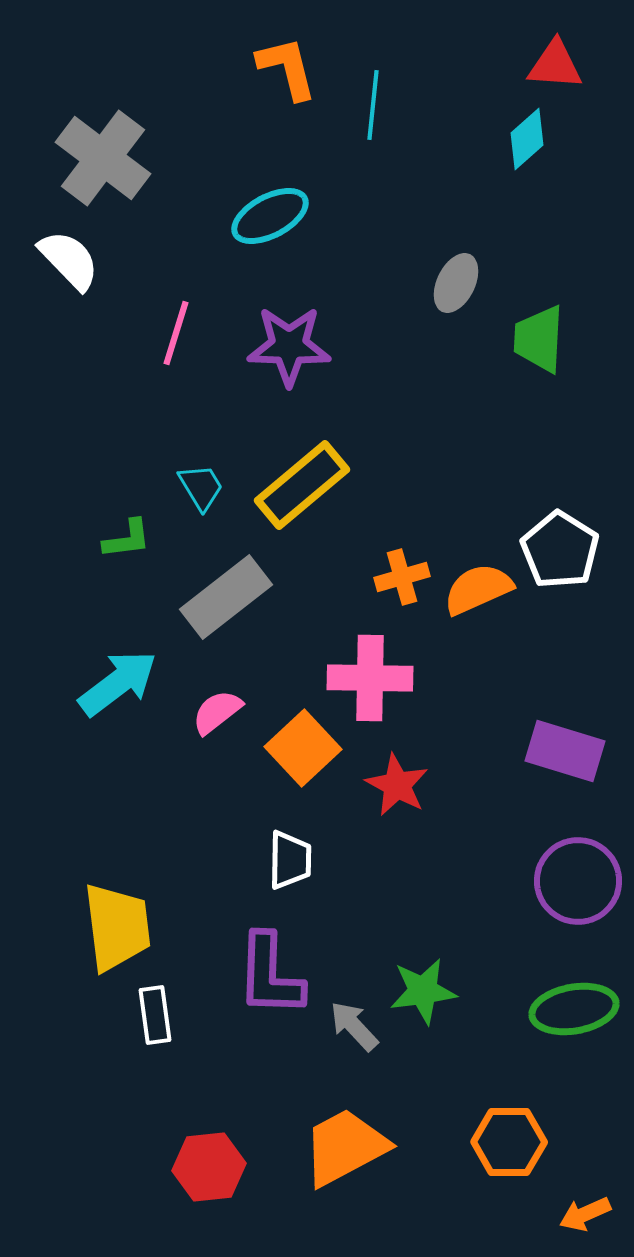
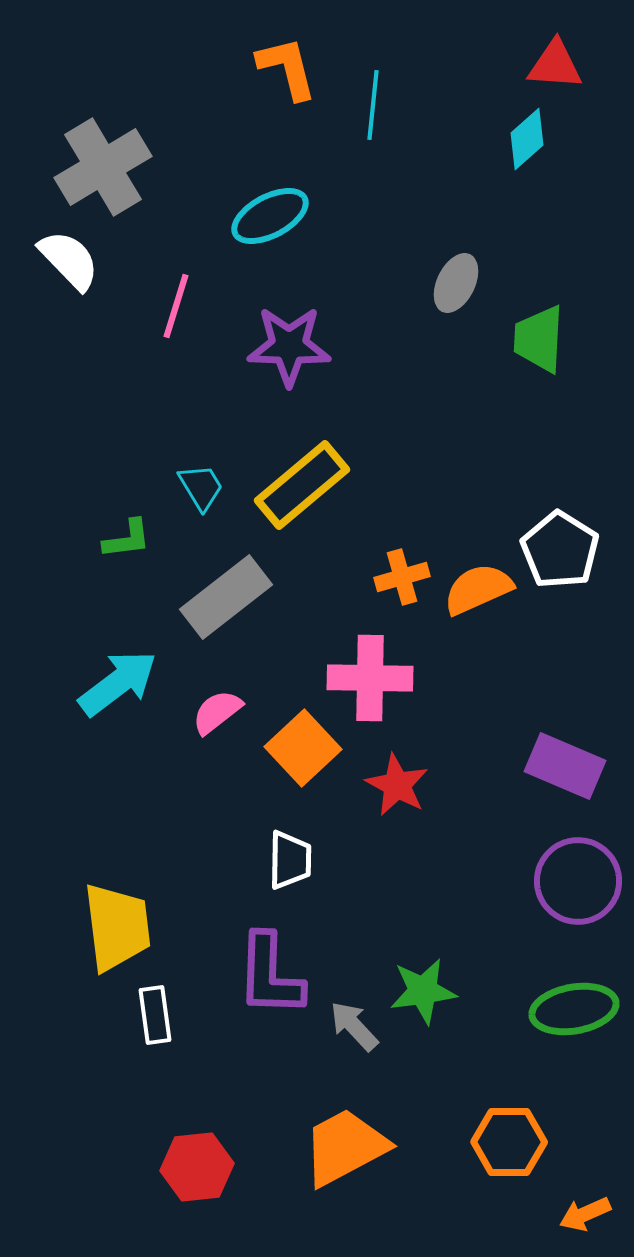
gray cross: moved 9 px down; rotated 22 degrees clockwise
pink line: moved 27 px up
purple rectangle: moved 15 px down; rotated 6 degrees clockwise
red hexagon: moved 12 px left
